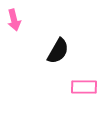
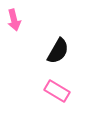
pink rectangle: moved 27 px left, 4 px down; rotated 30 degrees clockwise
